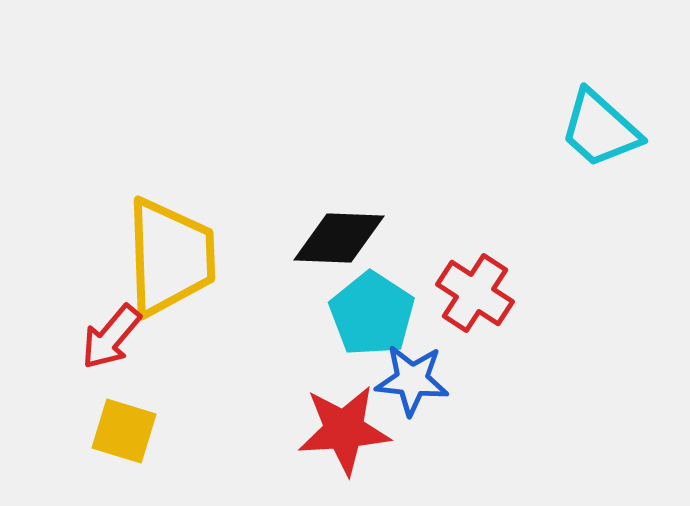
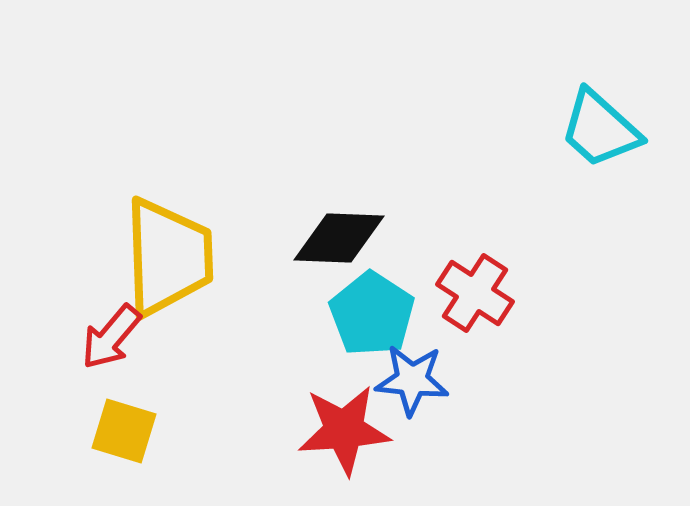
yellow trapezoid: moved 2 px left
